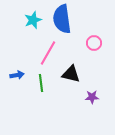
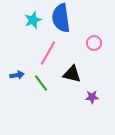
blue semicircle: moved 1 px left, 1 px up
black triangle: moved 1 px right
green line: rotated 30 degrees counterclockwise
